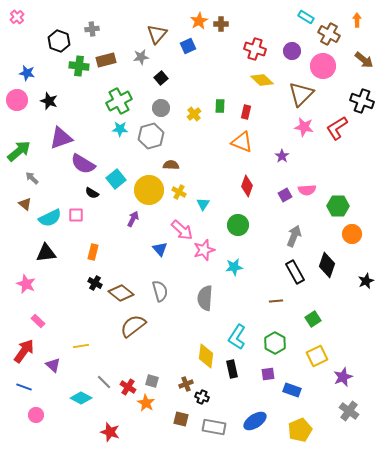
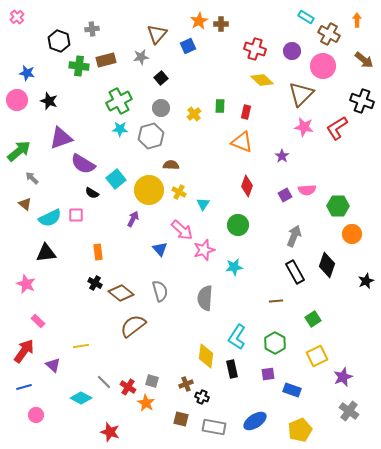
orange rectangle at (93, 252): moved 5 px right; rotated 21 degrees counterclockwise
blue line at (24, 387): rotated 35 degrees counterclockwise
